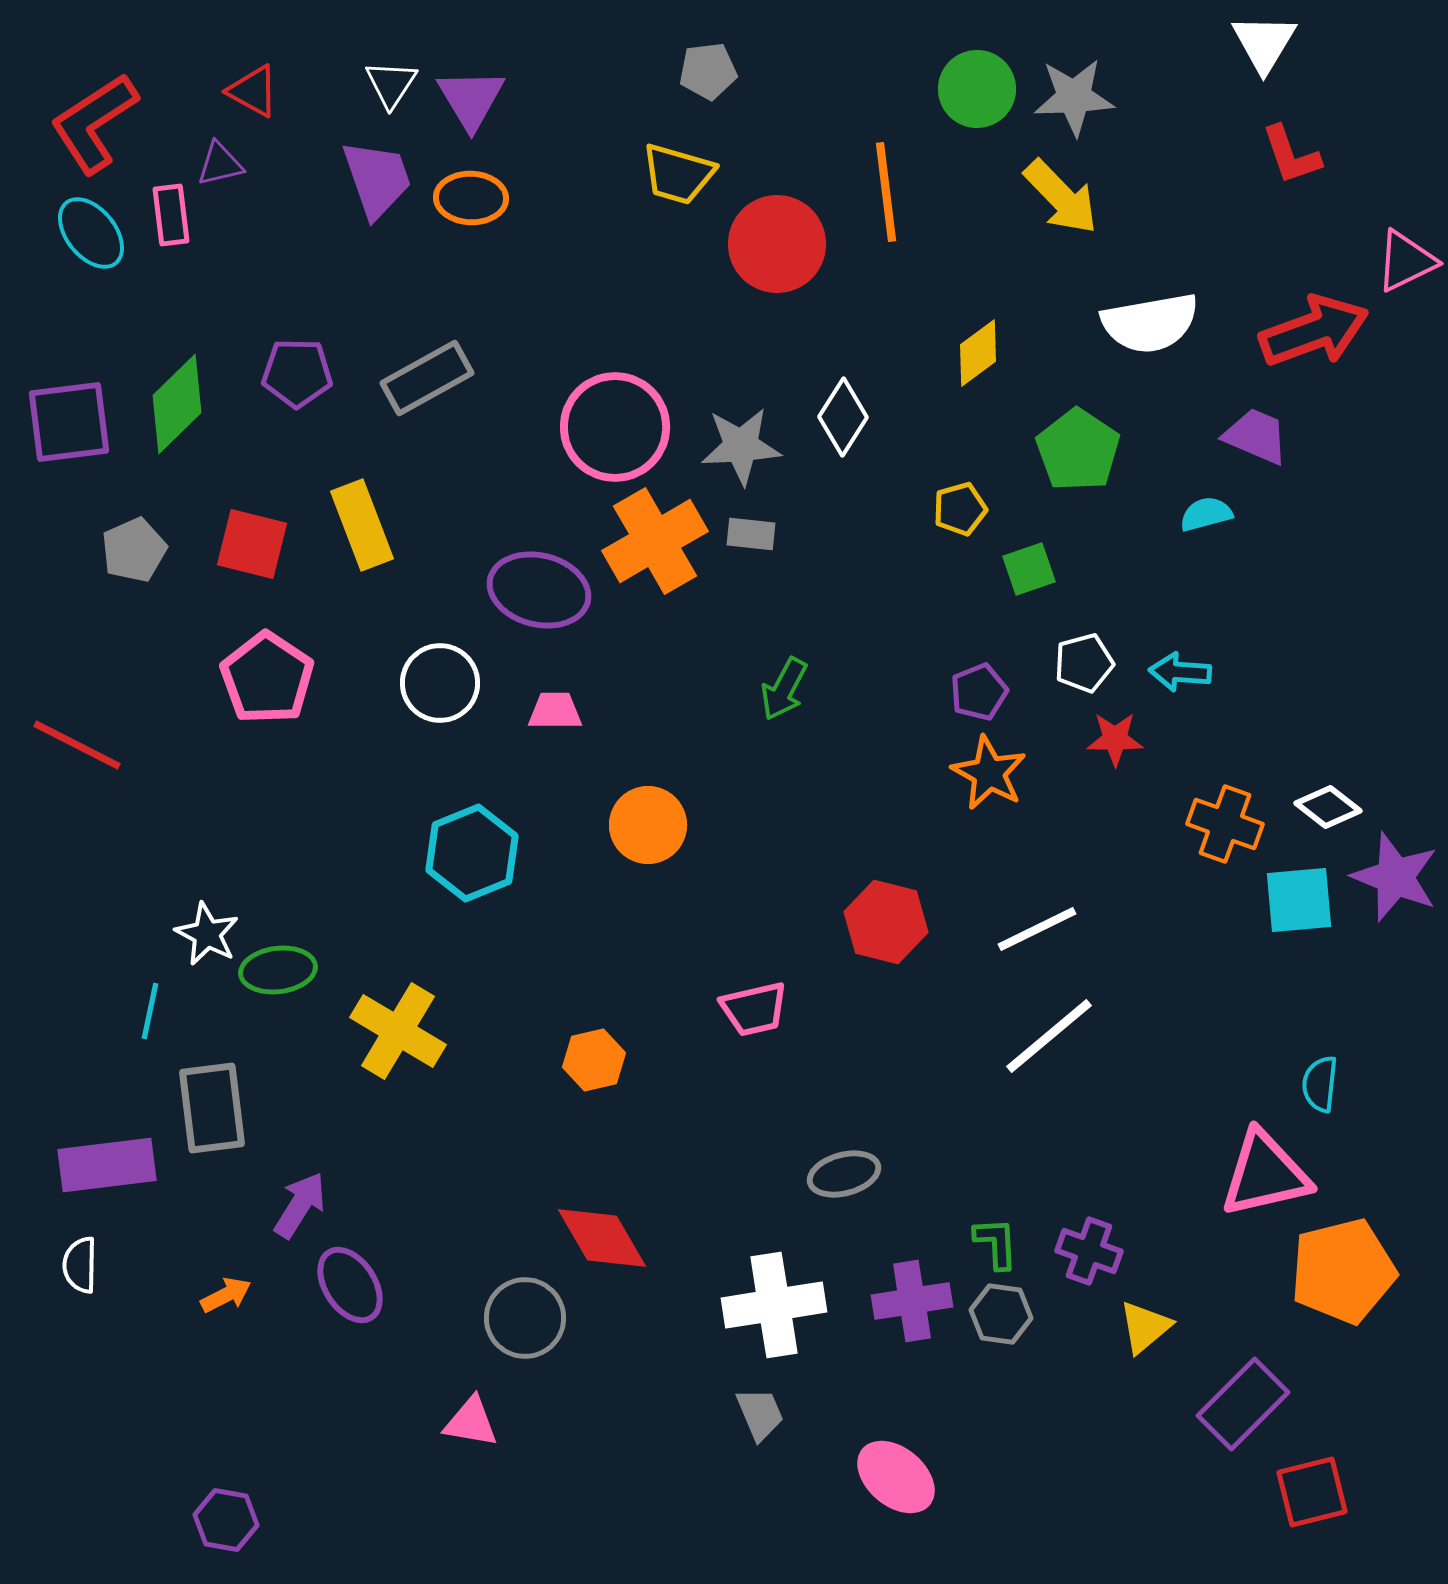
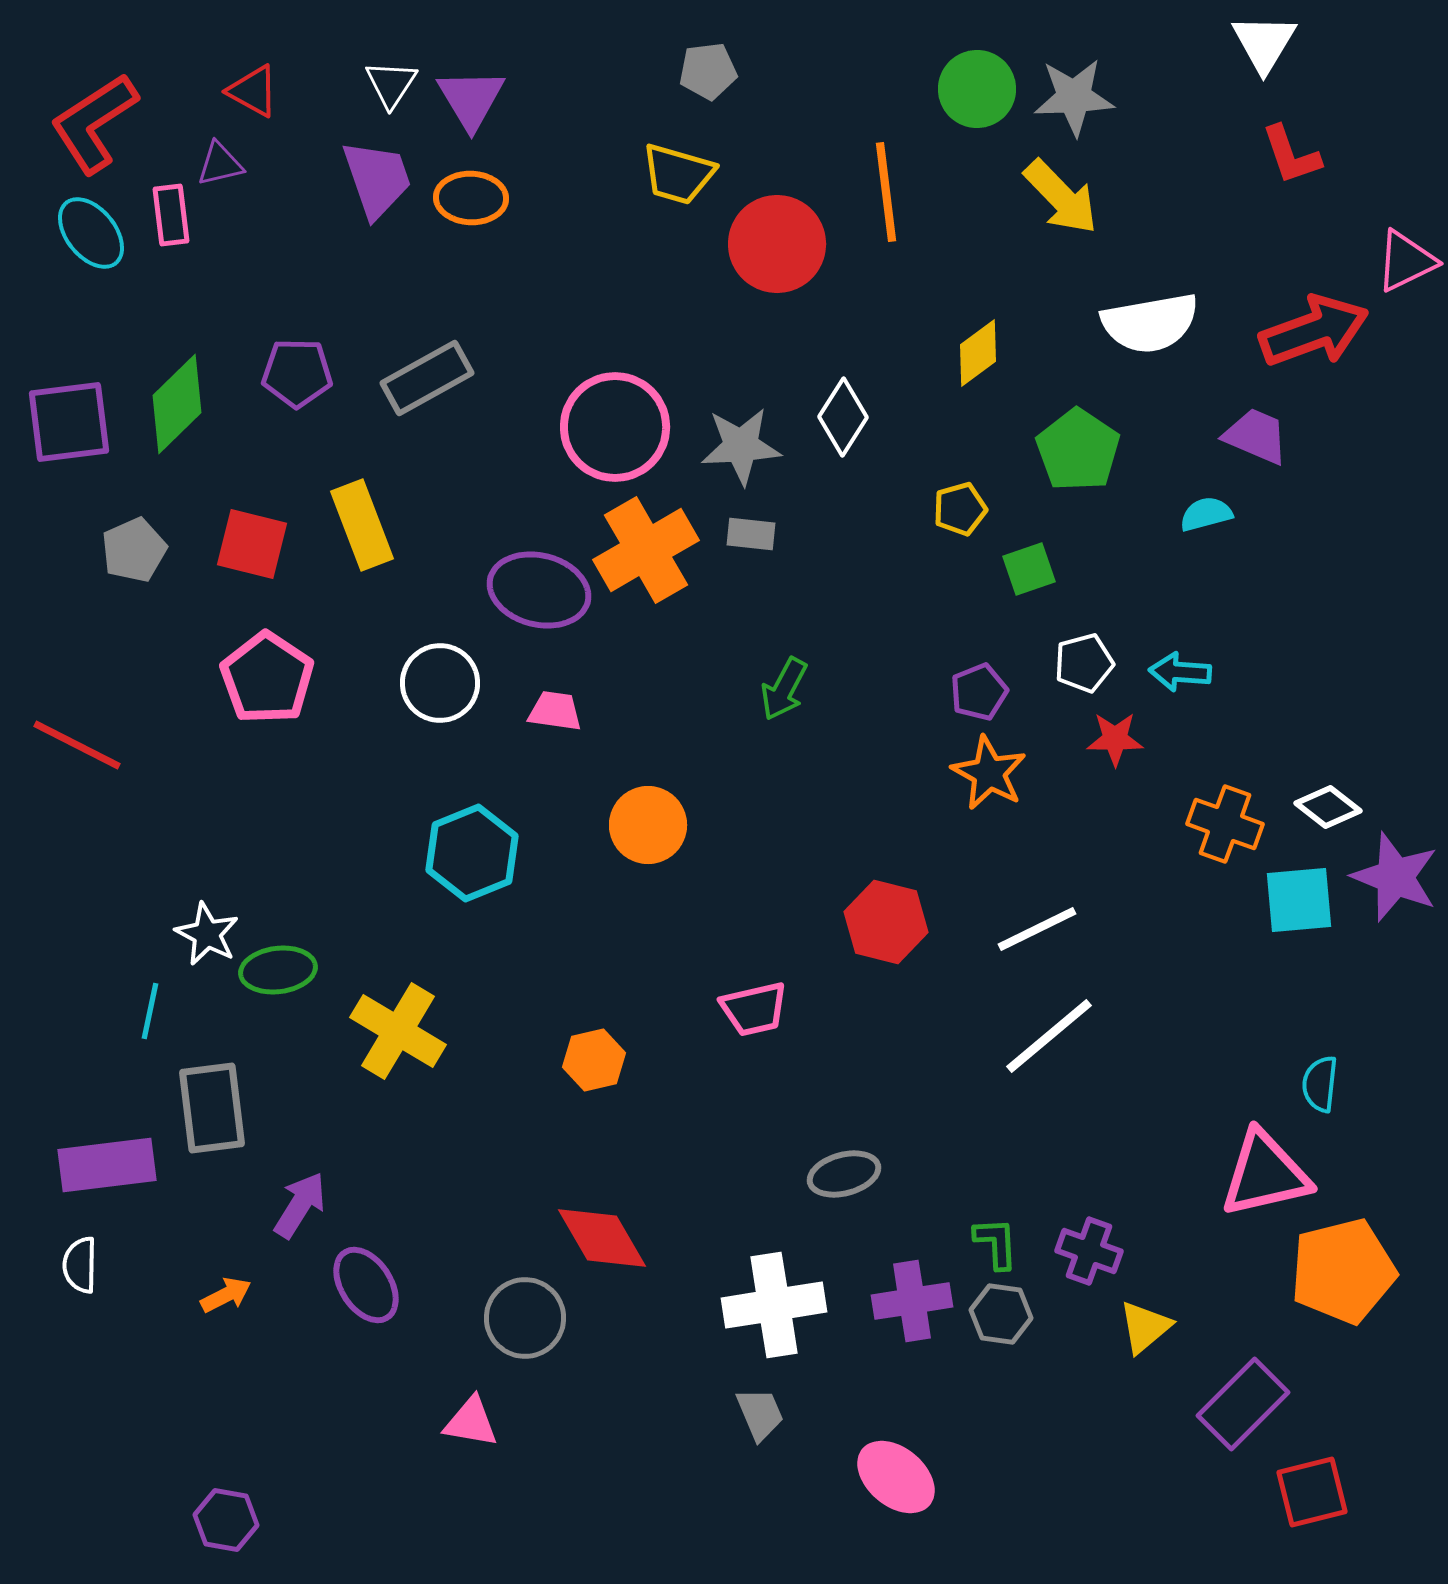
orange cross at (655, 541): moved 9 px left, 9 px down
pink trapezoid at (555, 711): rotated 8 degrees clockwise
purple ellipse at (350, 1285): moved 16 px right
